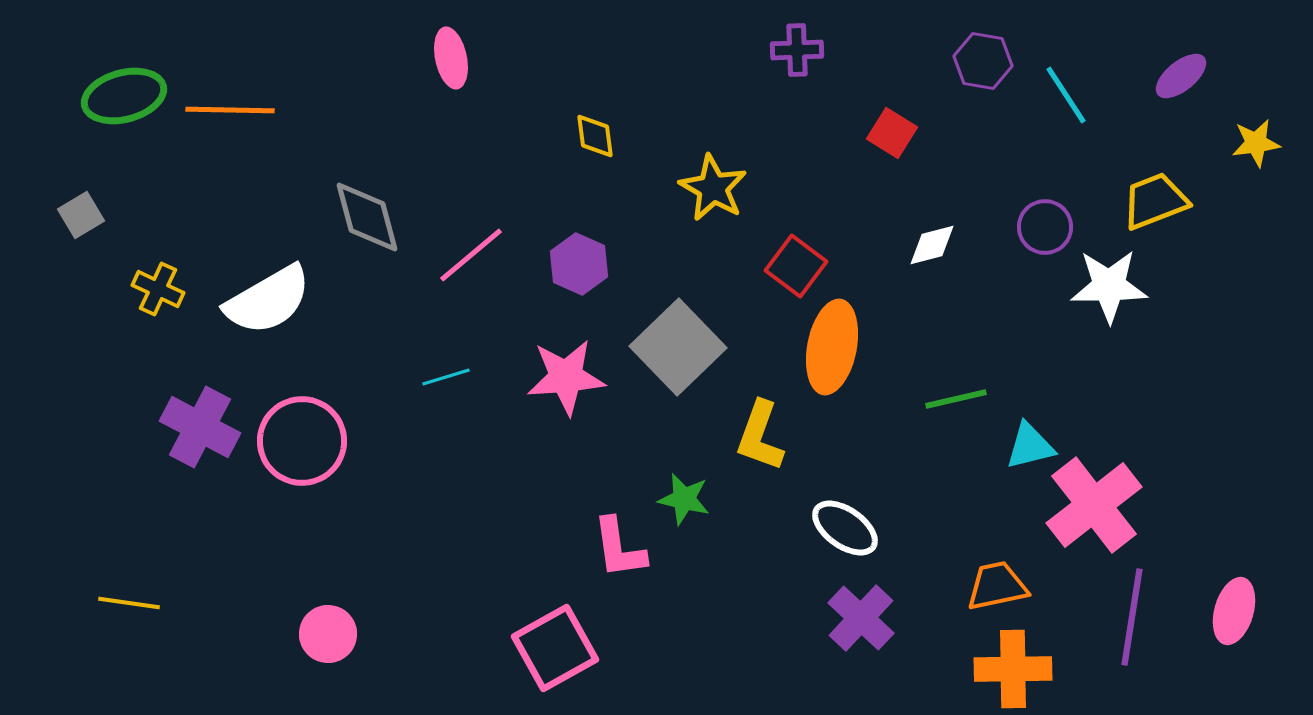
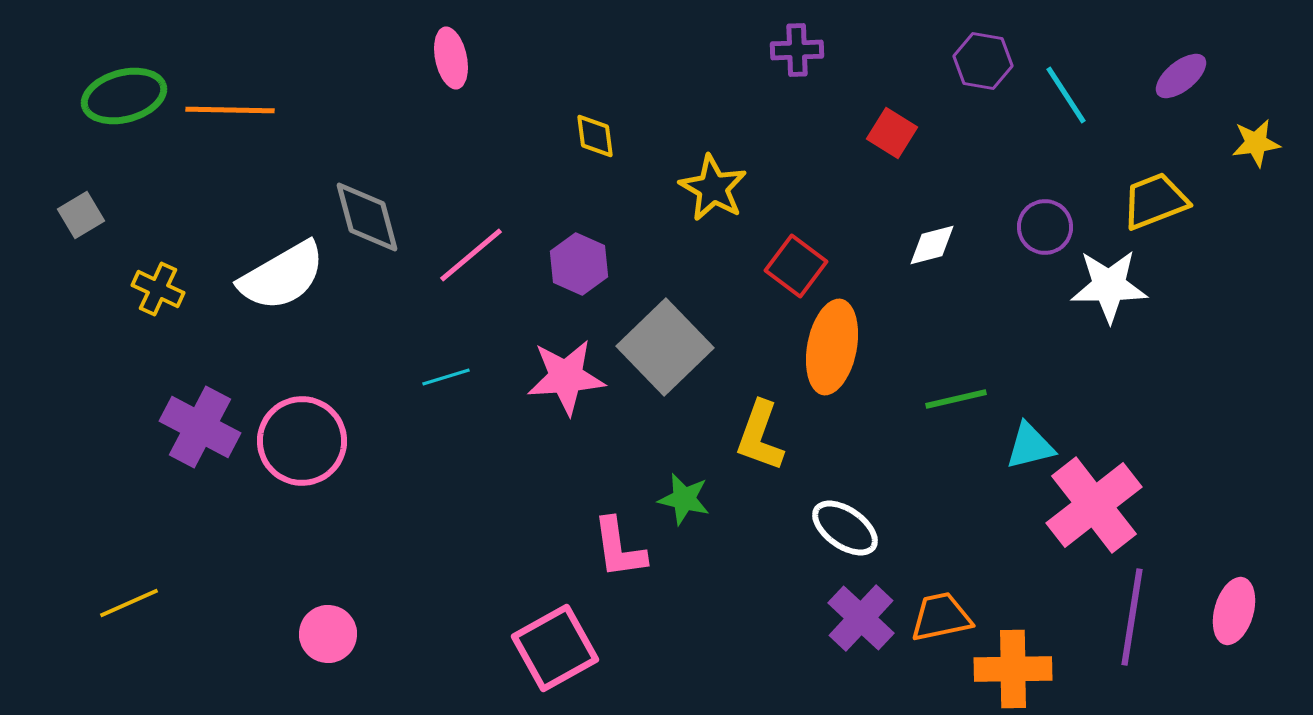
white semicircle at (268, 300): moved 14 px right, 24 px up
gray square at (678, 347): moved 13 px left
orange trapezoid at (997, 586): moved 56 px left, 31 px down
yellow line at (129, 603): rotated 32 degrees counterclockwise
